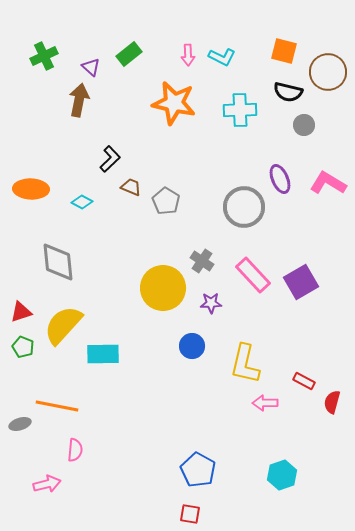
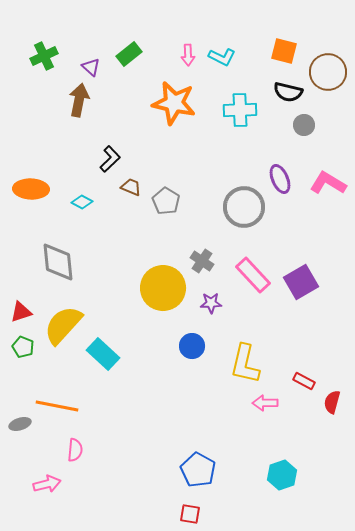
cyan rectangle at (103, 354): rotated 44 degrees clockwise
